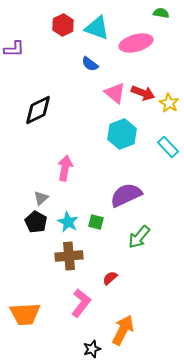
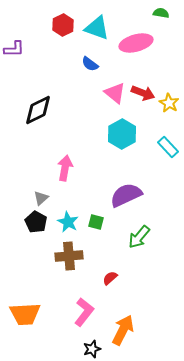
cyan hexagon: rotated 8 degrees counterclockwise
pink L-shape: moved 3 px right, 9 px down
